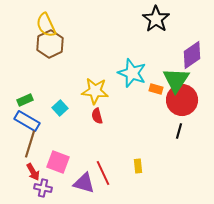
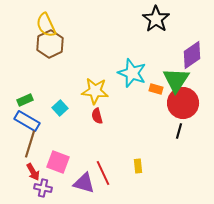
red circle: moved 1 px right, 3 px down
